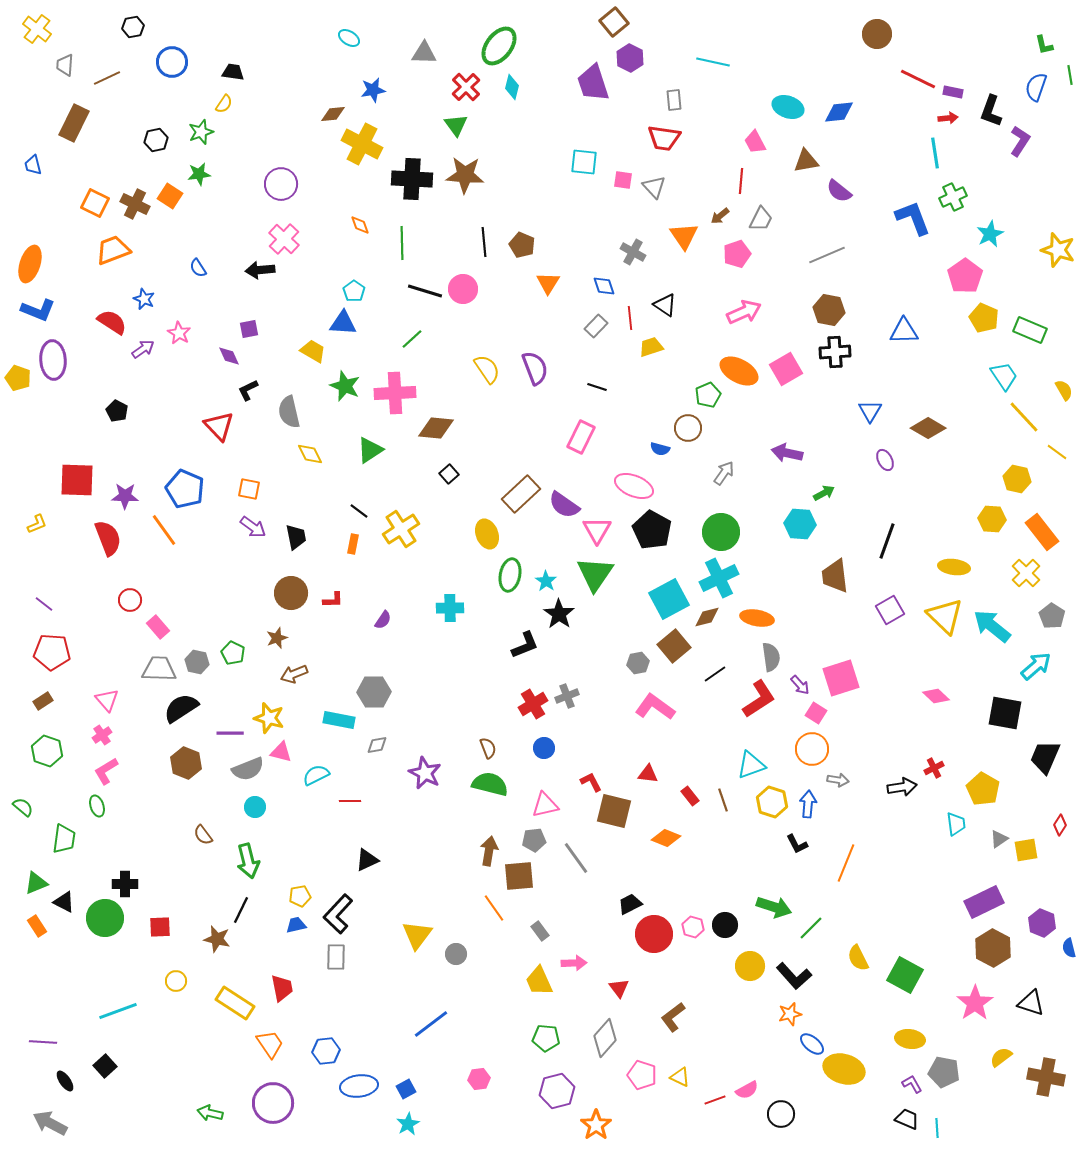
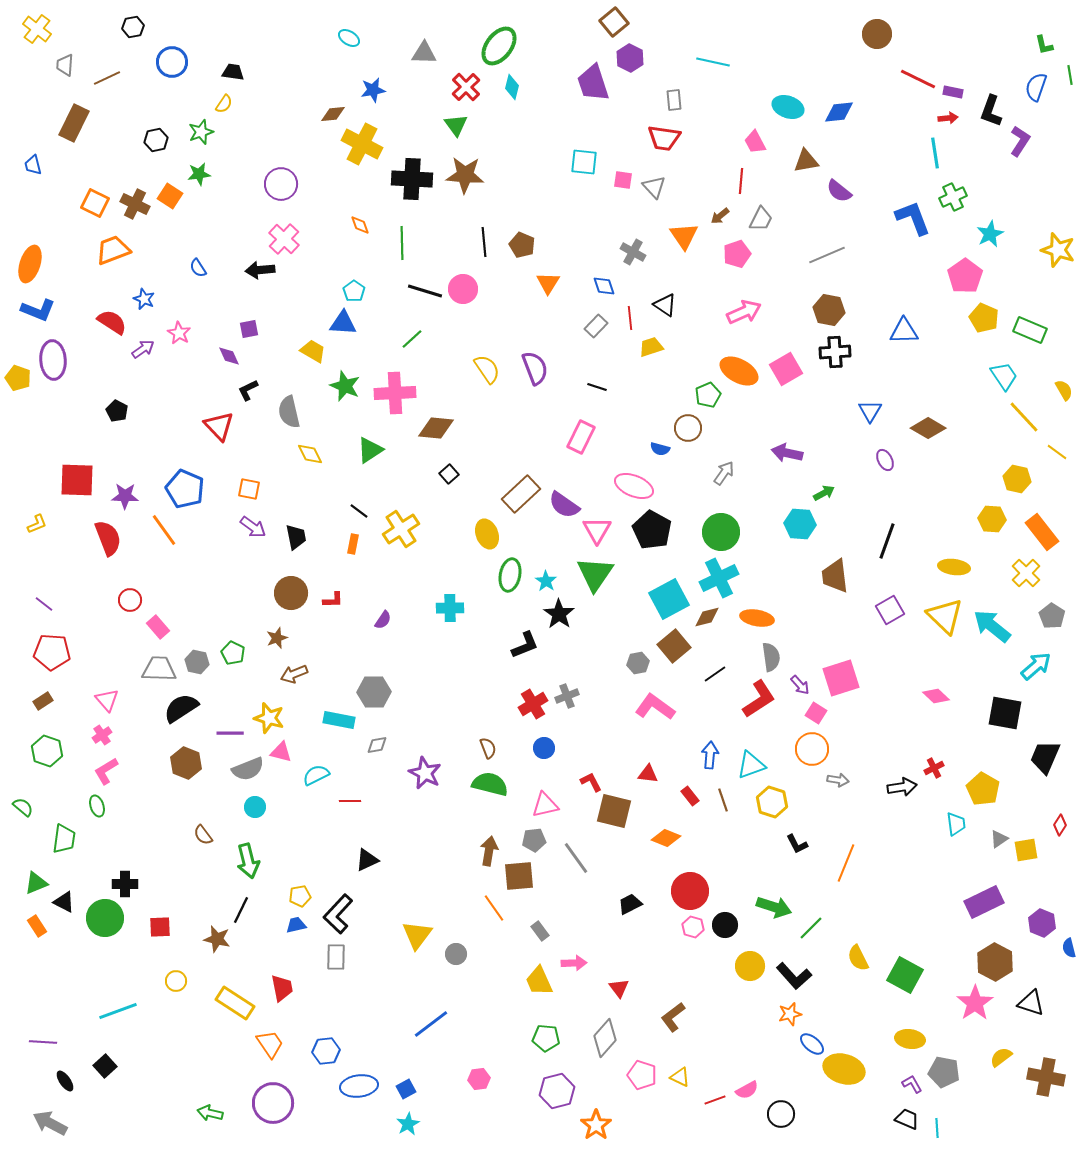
blue arrow at (808, 804): moved 98 px left, 49 px up
red circle at (654, 934): moved 36 px right, 43 px up
brown hexagon at (993, 948): moved 2 px right, 14 px down
